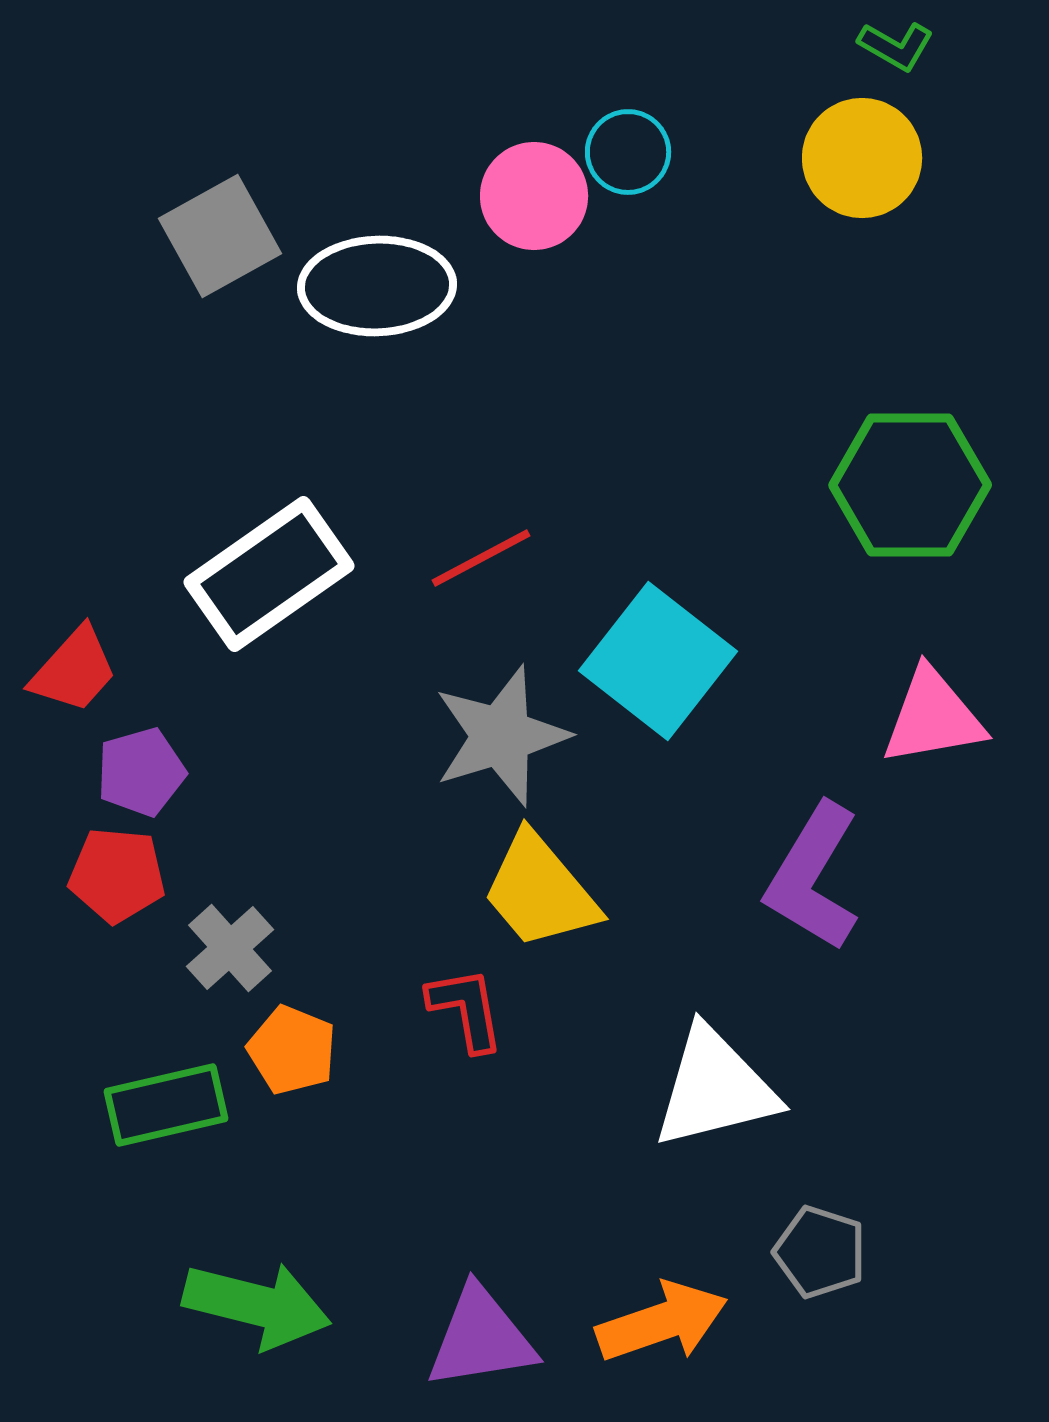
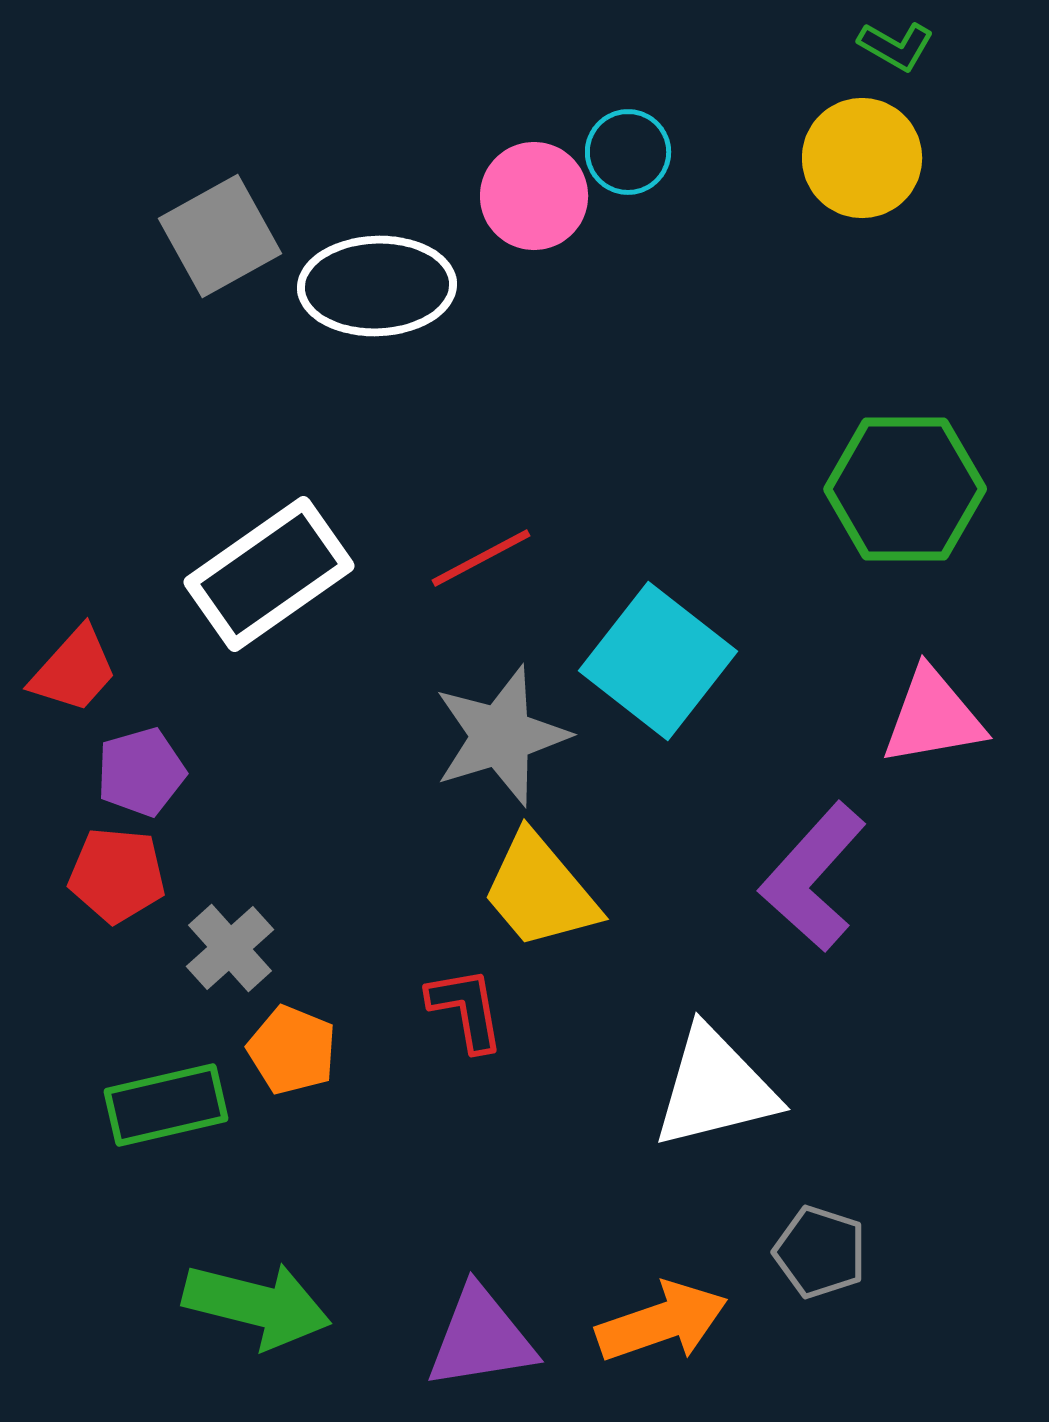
green hexagon: moved 5 px left, 4 px down
purple L-shape: rotated 11 degrees clockwise
